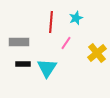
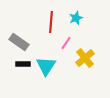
gray rectangle: rotated 36 degrees clockwise
yellow cross: moved 12 px left, 5 px down
cyan triangle: moved 1 px left, 2 px up
